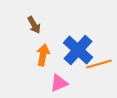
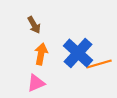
blue cross: moved 3 px down
orange arrow: moved 2 px left, 1 px up
pink triangle: moved 23 px left
